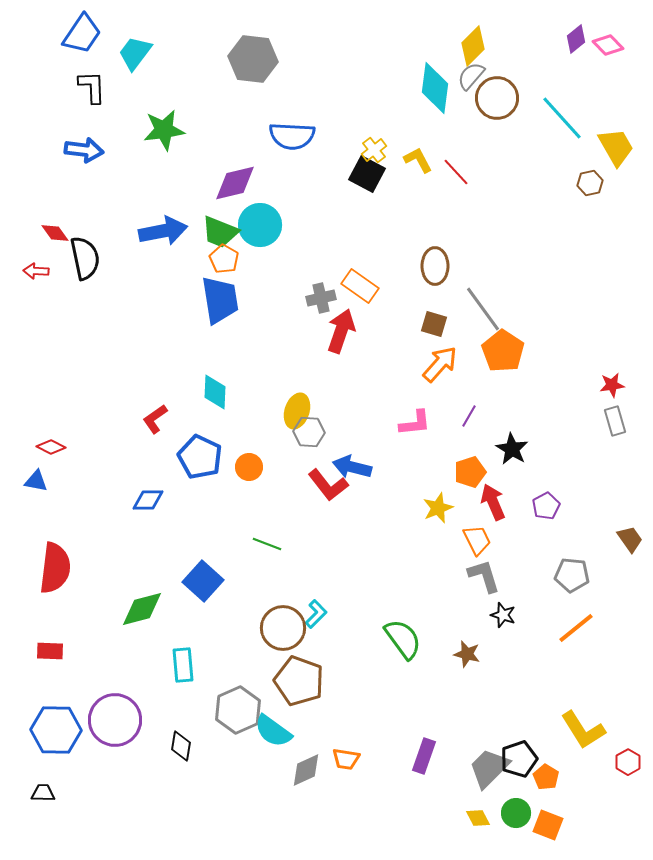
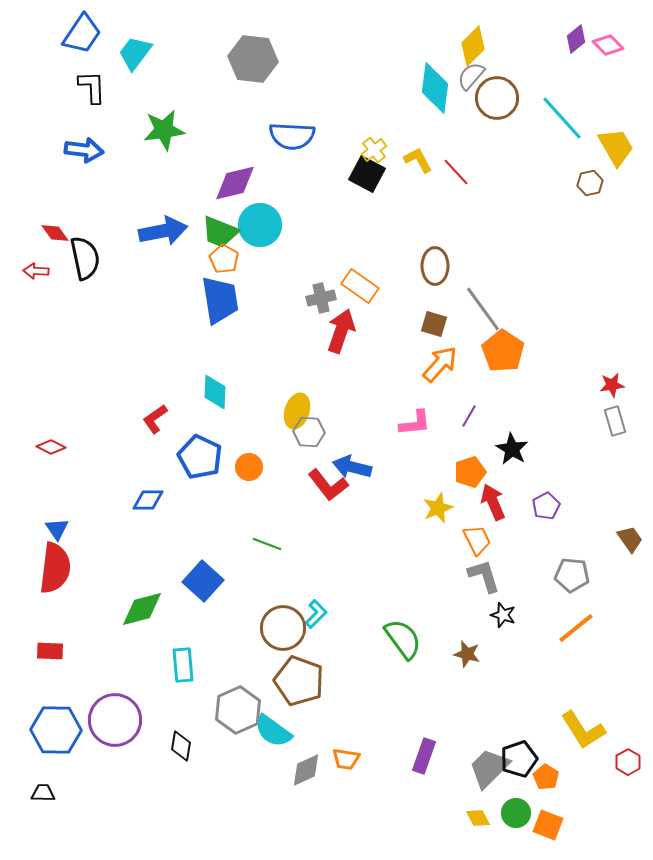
blue triangle at (36, 481): moved 21 px right, 48 px down; rotated 45 degrees clockwise
